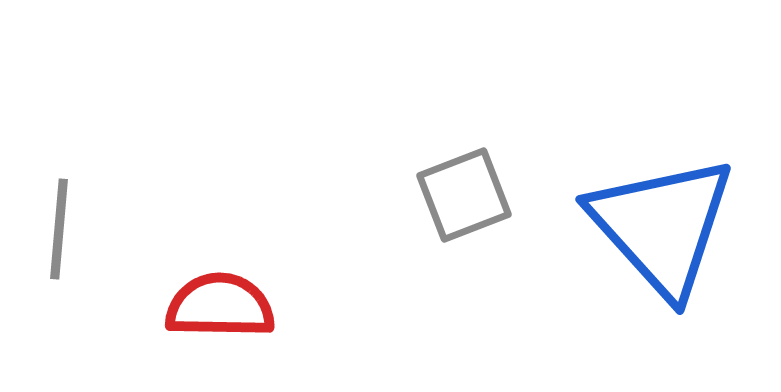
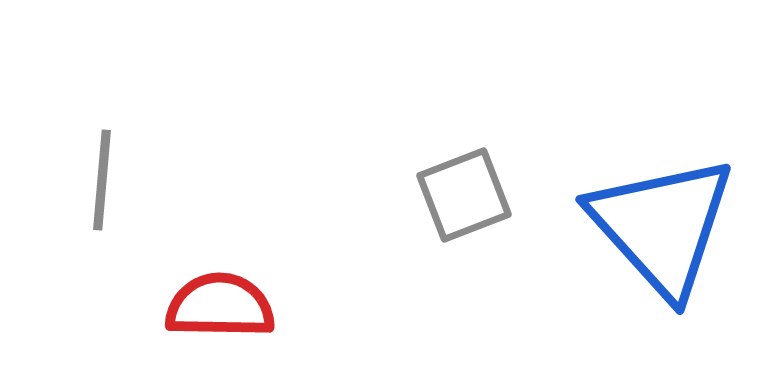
gray line: moved 43 px right, 49 px up
